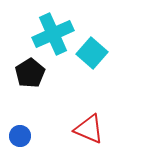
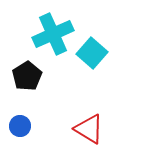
black pentagon: moved 3 px left, 3 px down
red triangle: rotated 8 degrees clockwise
blue circle: moved 10 px up
